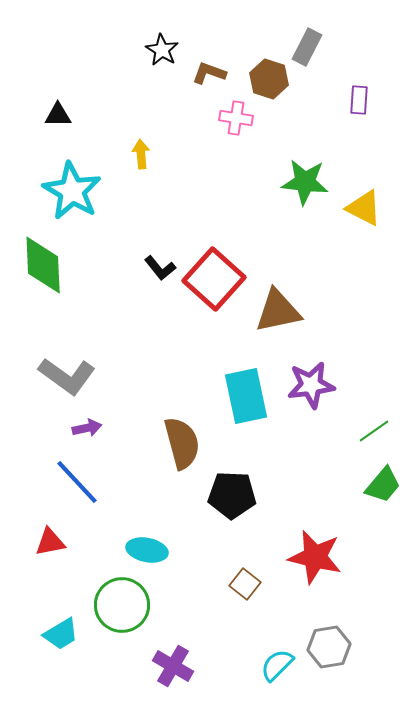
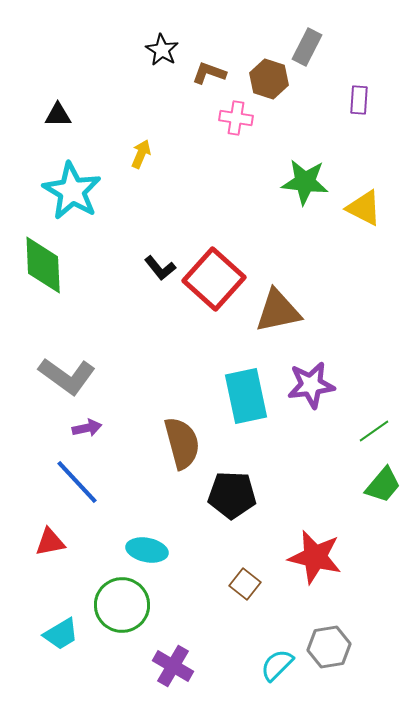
yellow arrow: rotated 28 degrees clockwise
